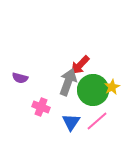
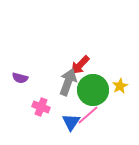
yellow star: moved 8 px right, 1 px up
pink line: moved 9 px left, 6 px up
